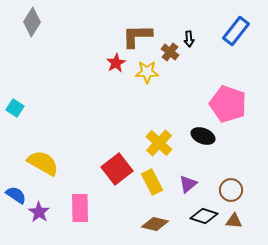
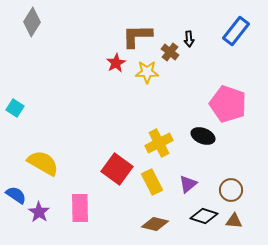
yellow cross: rotated 20 degrees clockwise
red square: rotated 16 degrees counterclockwise
